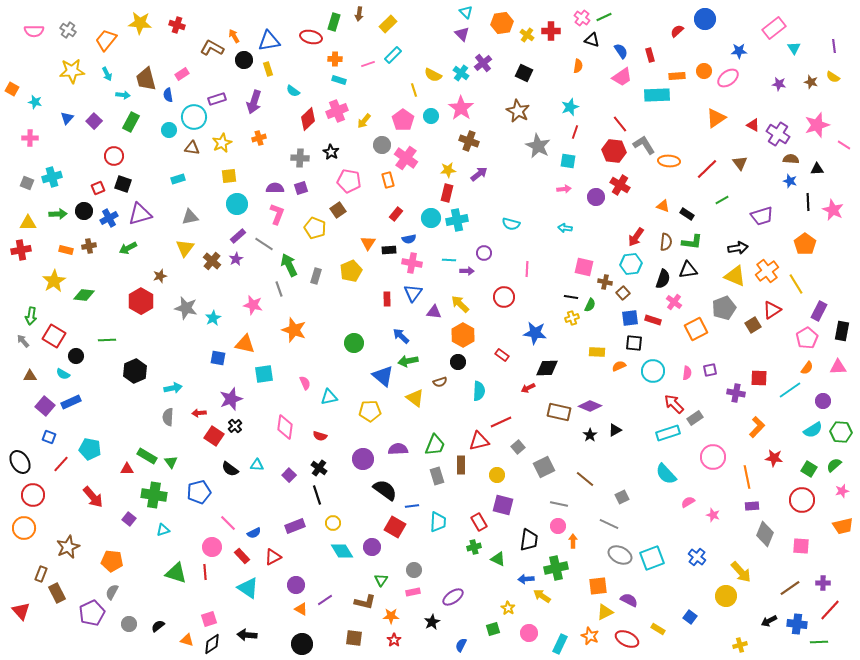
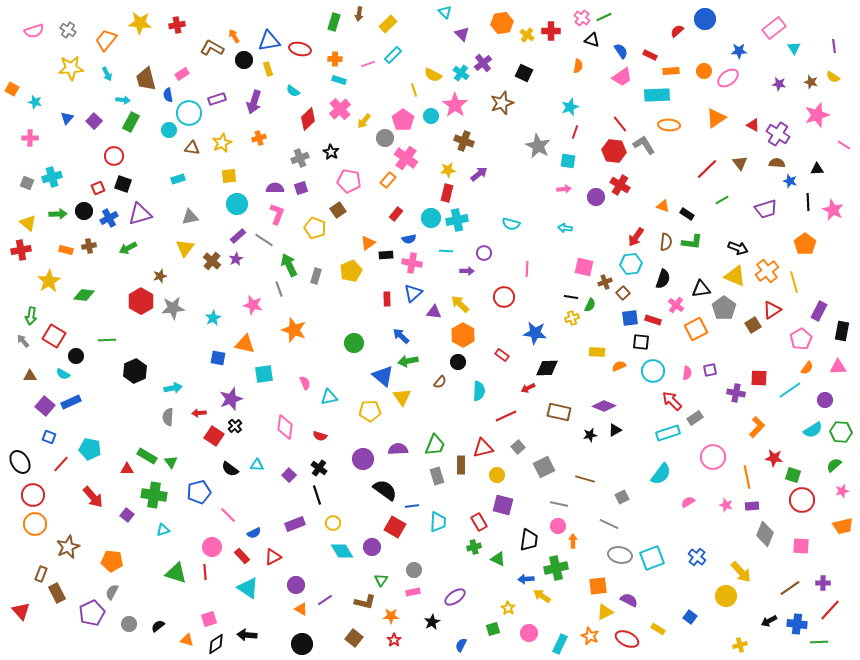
cyan triangle at (466, 12): moved 21 px left
red cross at (177, 25): rotated 28 degrees counterclockwise
pink semicircle at (34, 31): rotated 18 degrees counterclockwise
red ellipse at (311, 37): moved 11 px left, 12 px down
red rectangle at (650, 55): rotated 48 degrees counterclockwise
yellow star at (72, 71): moved 1 px left, 3 px up
orange rectangle at (677, 76): moved 6 px left, 5 px up
cyan arrow at (123, 95): moved 5 px down
pink star at (461, 108): moved 6 px left, 3 px up
pink cross at (337, 111): moved 3 px right, 2 px up; rotated 20 degrees counterclockwise
brown star at (518, 111): moved 16 px left, 8 px up; rotated 25 degrees clockwise
cyan circle at (194, 117): moved 5 px left, 4 px up
pink star at (817, 125): moved 10 px up
brown cross at (469, 141): moved 5 px left
gray circle at (382, 145): moved 3 px right, 7 px up
gray cross at (300, 158): rotated 24 degrees counterclockwise
brown semicircle at (791, 159): moved 14 px left, 4 px down
orange ellipse at (669, 161): moved 36 px up
orange rectangle at (388, 180): rotated 56 degrees clockwise
purple trapezoid at (762, 216): moved 4 px right, 7 px up
yellow triangle at (28, 223): rotated 42 degrees clockwise
orange triangle at (368, 243): rotated 21 degrees clockwise
gray line at (264, 244): moved 4 px up
black arrow at (738, 248): rotated 30 degrees clockwise
black rectangle at (389, 250): moved 3 px left, 5 px down
cyan line at (449, 260): moved 3 px left, 9 px up
black triangle at (688, 270): moved 13 px right, 19 px down
yellow star at (54, 281): moved 5 px left
brown cross at (605, 282): rotated 32 degrees counterclockwise
yellow line at (796, 284): moved 2 px left, 2 px up; rotated 15 degrees clockwise
blue triangle at (413, 293): rotated 12 degrees clockwise
pink cross at (674, 302): moved 2 px right, 3 px down
gray star at (186, 308): moved 13 px left; rotated 20 degrees counterclockwise
gray pentagon at (724, 308): rotated 15 degrees counterclockwise
pink pentagon at (807, 338): moved 6 px left, 1 px down
black square at (634, 343): moved 7 px right, 1 px up
brown semicircle at (440, 382): rotated 32 degrees counterclockwise
yellow triangle at (415, 398): moved 13 px left, 1 px up; rotated 18 degrees clockwise
purple circle at (823, 401): moved 2 px right, 1 px up
red arrow at (674, 404): moved 2 px left, 3 px up
purple diamond at (590, 406): moved 14 px right
red line at (501, 422): moved 5 px right, 6 px up
black star at (590, 435): rotated 24 degrees clockwise
red triangle at (479, 441): moved 4 px right, 7 px down
green square at (809, 469): moved 16 px left, 6 px down; rotated 14 degrees counterclockwise
cyan semicircle at (666, 474): moved 5 px left; rotated 100 degrees counterclockwise
brown line at (585, 479): rotated 24 degrees counterclockwise
pink star at (713, 515): moved 13 px right, 10 px up
purple square at (129, 519): moved 2 px left, 4 px up
pink line at (228, 523): moved 8 px up
purple rectangle at (295, 526): moved 2 px up
orange circle at (24, 528): moved 11 px right, 4 px up
gray ellipse at (620, 555): rotated 15 degrees counterclockwise
purple ellipse at (453, 597): moved 2 px right
brown square at (354, 638): rotated 30 degrees clockwise
black diamond at (212, 644): moved 4 px right
